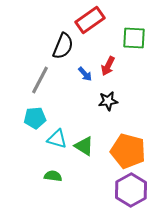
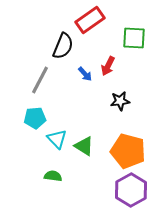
black star: moved 12 px right
cyan triangle: rotated 30 degrees clockwise
